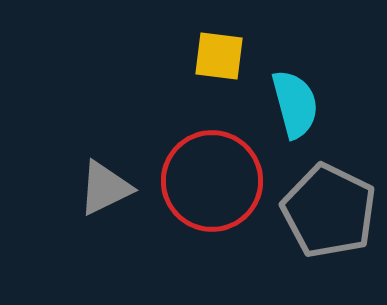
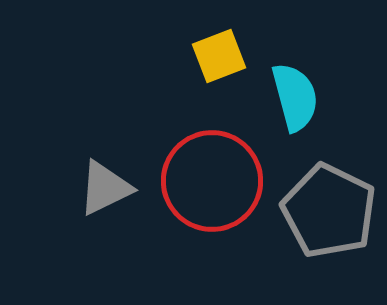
yellow square: rotated 28 degrees counterclockwise
cyan semicircle: moved 7 px up
